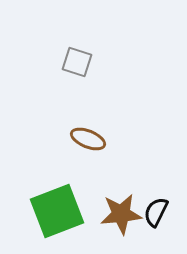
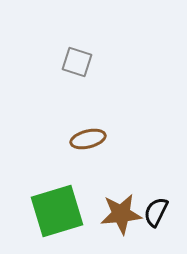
brown ellipse: rotated 36 degrees counterclockwise
green square: rotated 4 degrees clockwise
